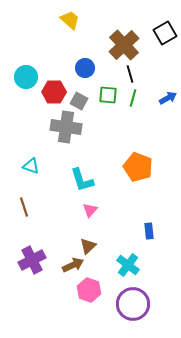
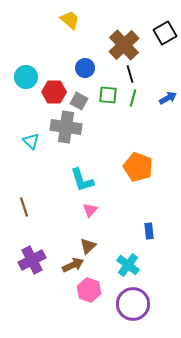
cyan triangle: moved 25 px up; rotated 24 degrees clockwise
